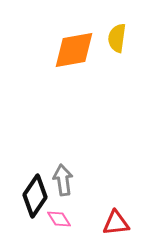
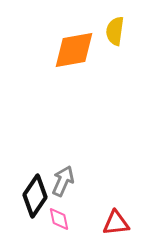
yellow semicircle: moved 2 px left, 7 px up
gray arrow: moved 1 px down; rotated 32 degrees clockwise
pink diamond: rotated 20 degrees clockwise
